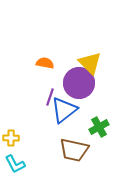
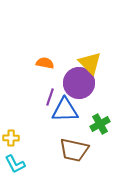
blue triangle: moved 1 px right; rotated 36 degrees clockwise
green cross: moved 1 px right, 3 px up
